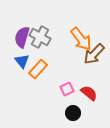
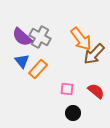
purple semicircle: rotated 65 degrees counterclockwise
pink square: rotated 32 degrees clockwise
red semicircle: moved 7 px right, 2 px up
